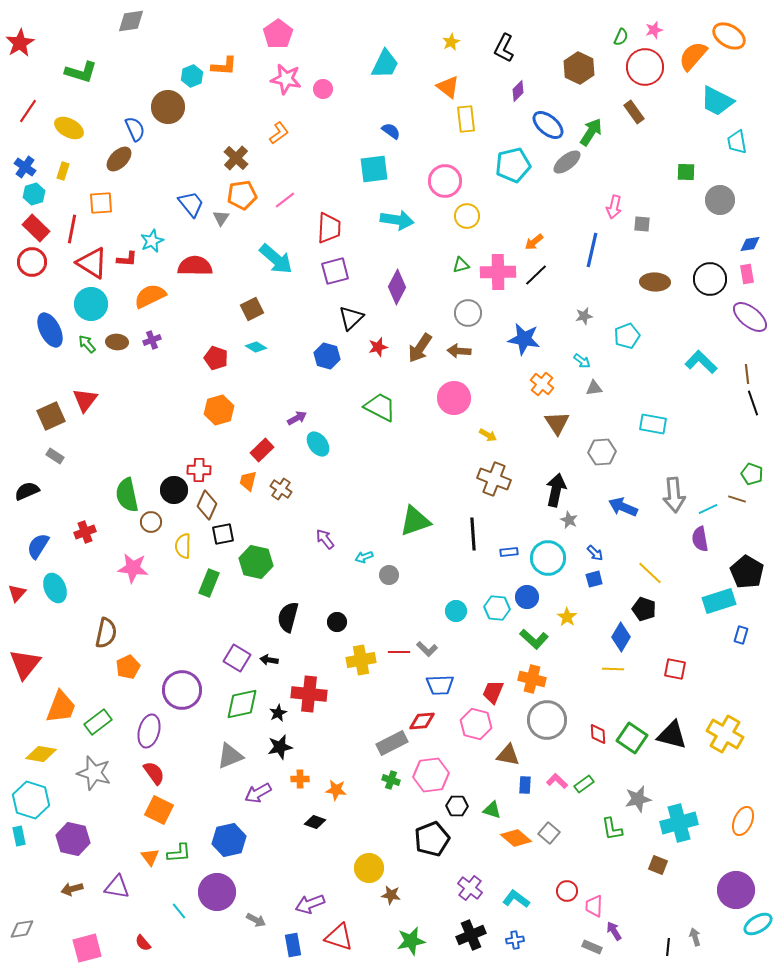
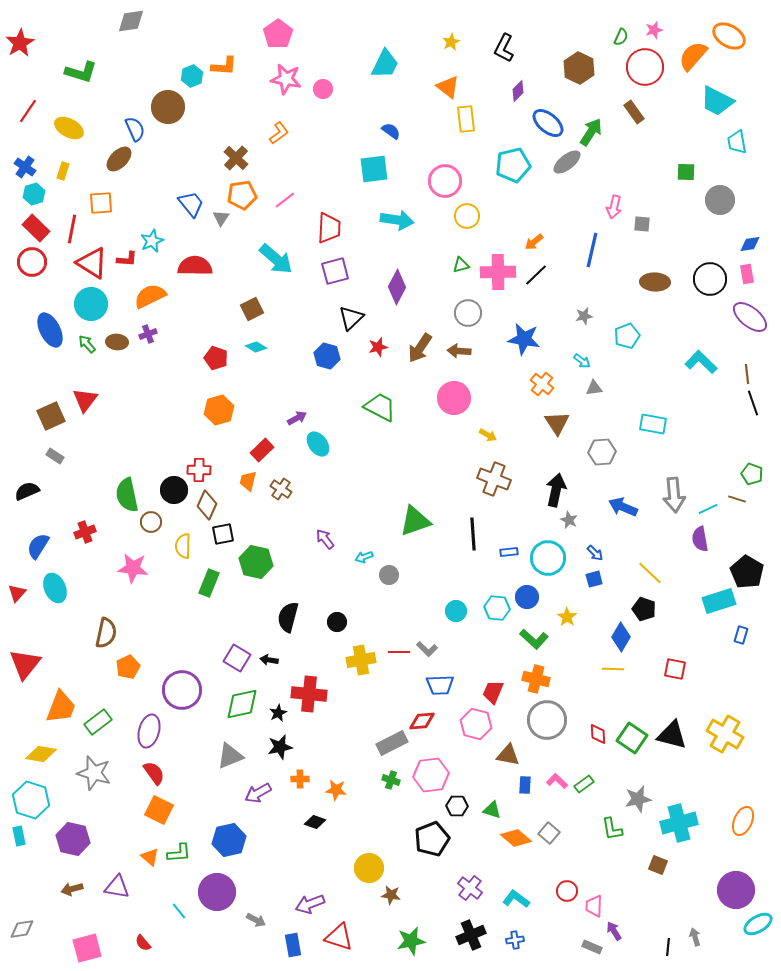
blue ellipse at (548, 125): moved 2 px up
purple cross at (152, 340): moved 4 px left, 6 px up
orange cross at (532, 679): moved 4 px right
orange triangle at (150, 857): rotated 12 degrees counterclockwise
